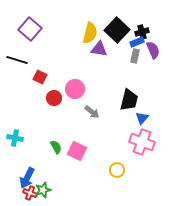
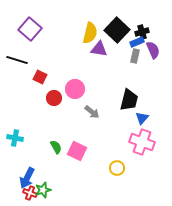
yellow circle: moved 2 px up
